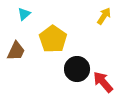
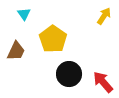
cyan triangle: rotated 24 degrees counterclockwise
black circle: moved 8 px left, 5 px down
